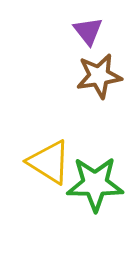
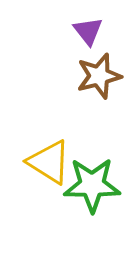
brown star: rotated 6 degrees counterclockwise
green star: moved 3 px left, 1 px down
